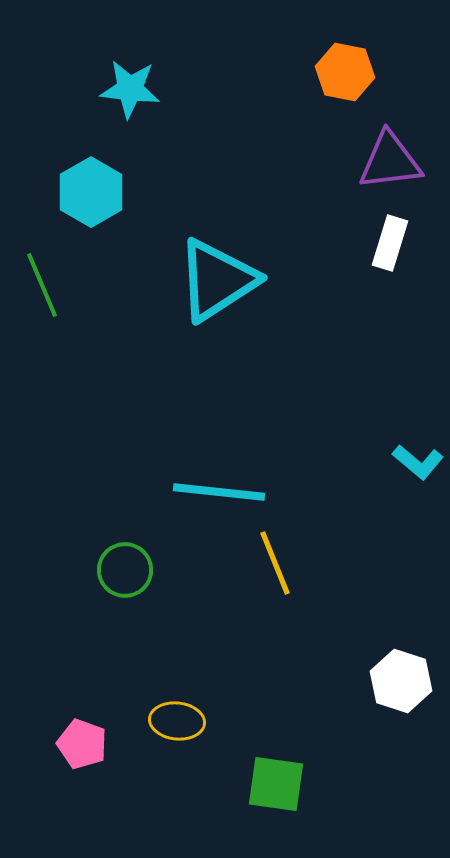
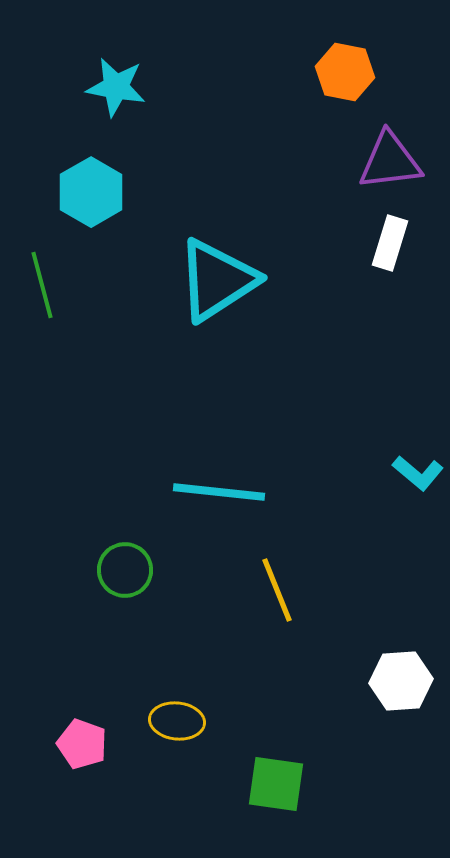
cyan star: moved 14 px left, 2 px up; rotated 4 degrees clockwise
green line: rotated 8 degrees clockwise
cyan L-shape: moved 11 px down
yellow line: moved 2 px right, 27 px down
white hexagon: rotated 22 degrees counterclockwise
